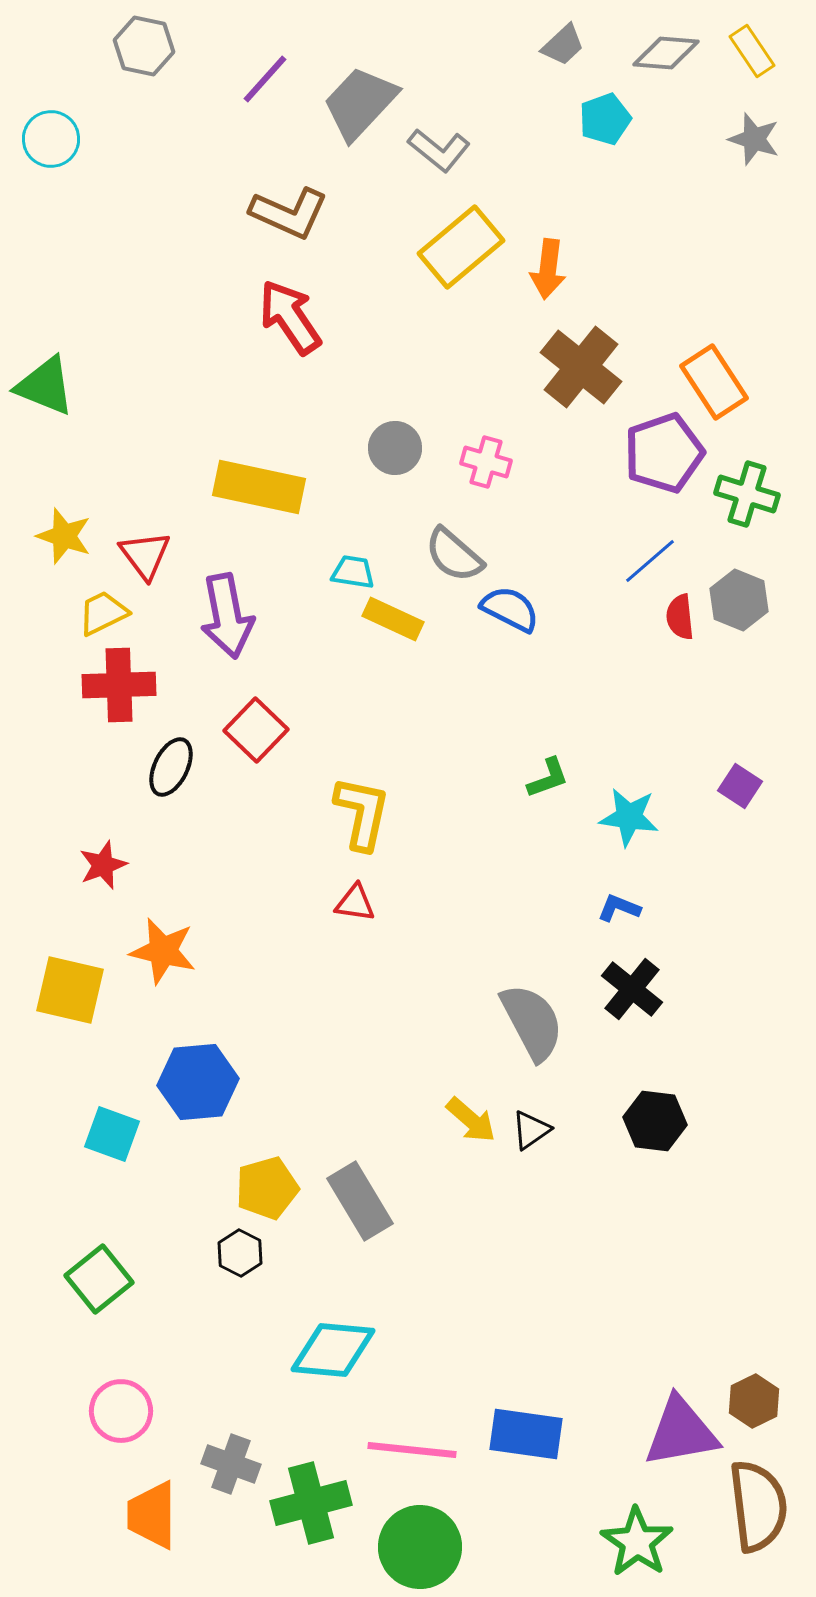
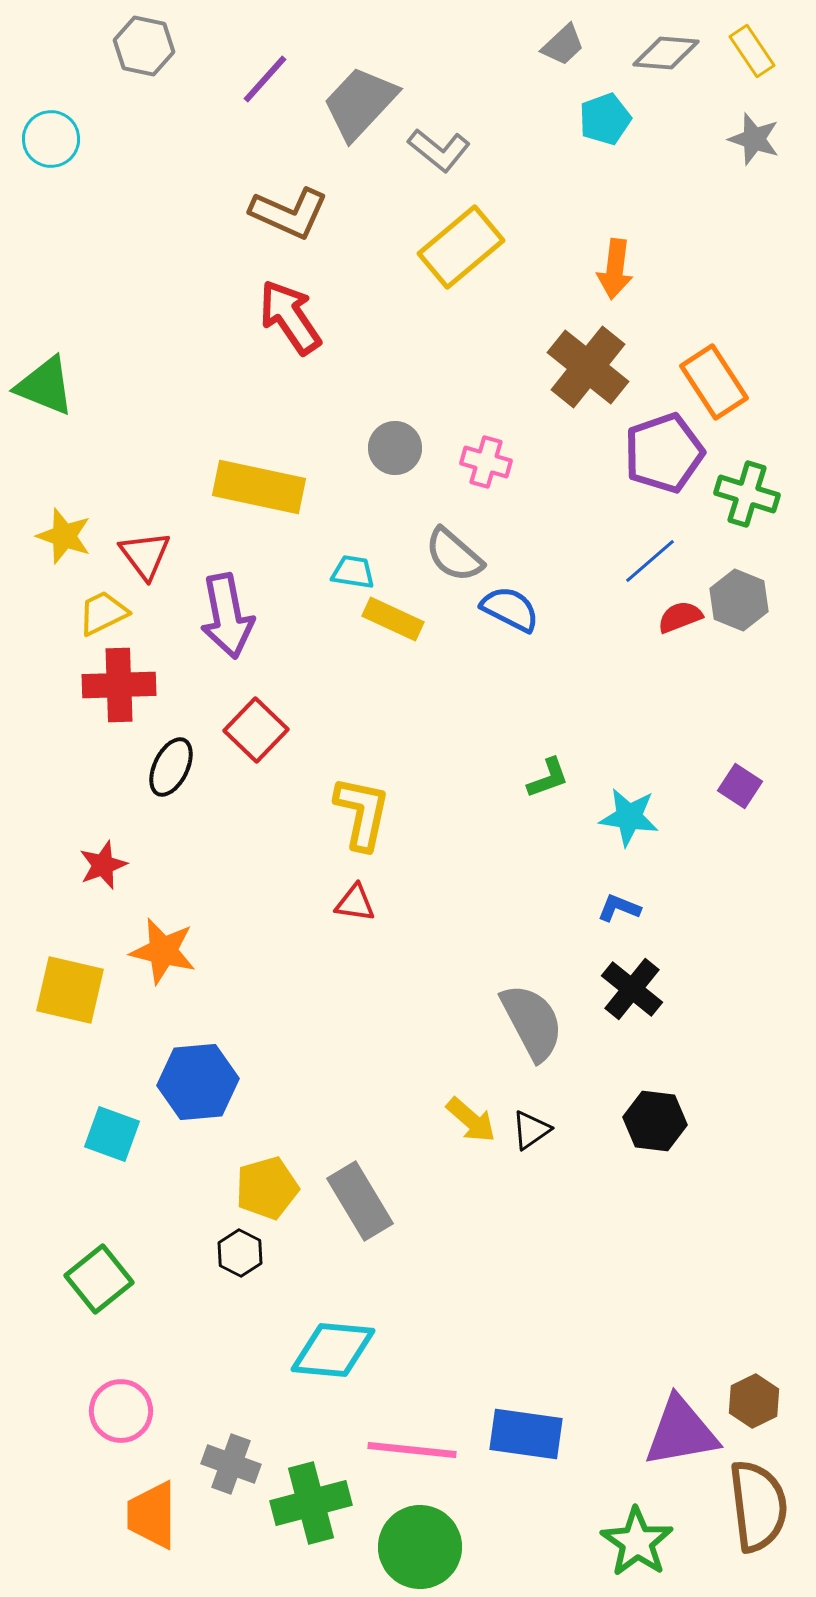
orange arrow at (548, 269): moved 67 px right
brown cross at (581, 367): moved 7 px right
red semicircle at (680, 617): rotated 75 degrees clockwise
